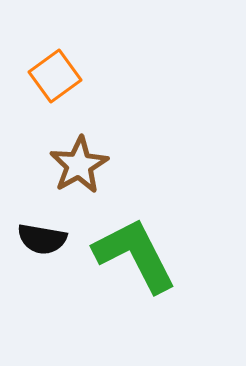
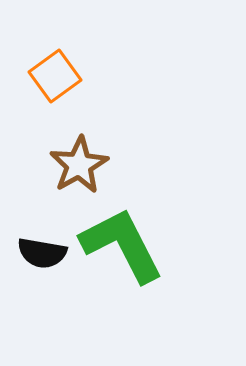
black semicircle: moved 14 px down
green L-shape: moved 13 px left, 10 px up
